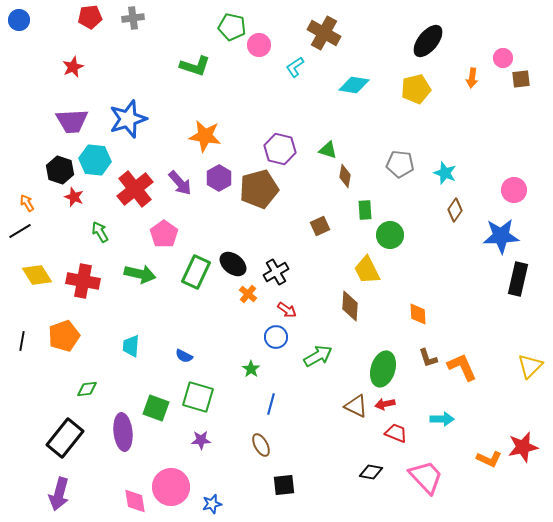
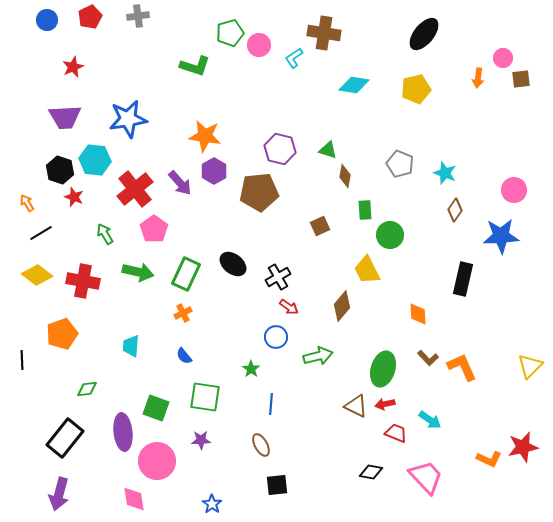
red pentagon at (90, 17): rotated 20 degrees counterclockwise
gray cross at (133, 18): moved 5 px right, 2 px up
blue circle at (19, 20): moved 28 px right
green pentagon at (232, 27): moved 2 px left, 6 px down; rotated 28 degrees counterclockwise
brown cross at (324, 33): rotated 20 degrees counterclockwise
black ellipse at (428, 41): moved 4 px left, 7 px up
cyan L-shape at (295, 67): moved 1 px left, 9 px up
orange arrow at (472, 78): moved 6 px right
blue star at (128, 119): rotated 9 degrees clockwise
purple trapezoid at (72, 121): moved 7 px left, 4 px up
gray pentagon at (400, 164): rotated 16 degrees clockwise
purple hexagon at (219, 178): moved 5 px left, 7 px up
brown pentagon at (259, 189): moved 3 px down; rotated 9 degrees clockwise
black line at (20, 231): moved 21 px right, 2 px down
green arrow at (100, 232): moved 5 px right, 2 px down
pink pentagon at (164, 234): moved 10 px left, 5 px up
green rectangle at (196, 272): moved 10 px left, 2 px down
black cross at (276, 272): moved 2 px right, 5 px down
green arrow at (140, 274): moved 2 px left, 2 px up
yellow diamond at (37, 275): rotated 20 degrees counterclockwise
black rectangle at (518, 279): moved 55 px left
orange cross at (248, 294): moved 65 px left, 19 px down; rotated 24 degrees clockwise
brown diamond at (350, 306): moved 8 px left; rotated 36 degrees clockwise
red arrow at (287, 310): moved 2 px right, 3 px up
orange pentagon at (64, 336): moved 2 px left, 2 px up
black line at (22, 341): moved 19 px down; rotated 12 degrees counterclockwise
blue semicircle at (184, 356): rotated 24 degrees clockwise
green arrow at (318, 356): rotated 16 degrees clockwise
brown L-shape at (428, 358): rotated 25 degrees counterclockwise
green square at (198, 397): moved 7 px right; rotated 8 degrees counterclockwise
blue line at (271, 404): rotated 10 degrees counterclockwise
cyan arrow at (442, 419): moved 12 px left, 1 px down; rotated 35 degrees clockwise
black square at (284, 485): moved 7 px left
pink circle at (171, 487): moved 14 px left, 26 px up
pink diamond at (135, 501): moved 1 px left, 2 px up
blue star at (212, 504): rotated 24 degrees counterclockwise
